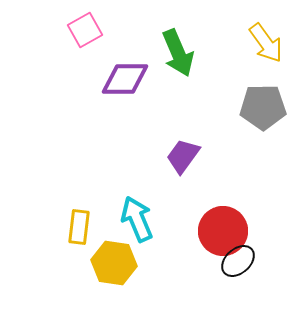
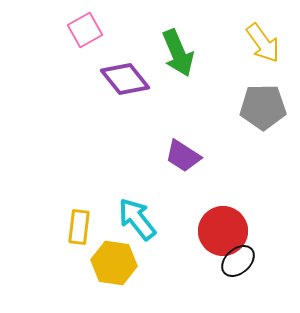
yellow arrow: moved 3 px left
purple diamond: rotated 51 degrees clockwise
purple trapezoid: rotated 93 degrees counterclockwise
cyan arrow: rotated 15 degrees counterclockwise
